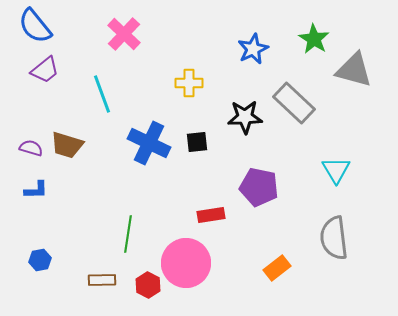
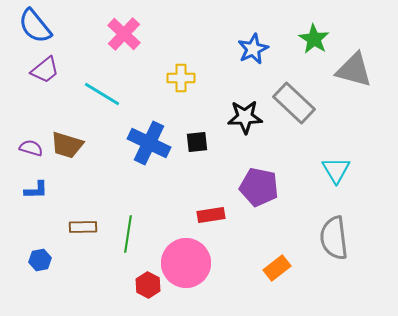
yellow cross: moved 8 px left, 5 px up
cyan line: rotated 39 degrees counterclockwise
brown rectangle: moved 19 px left, 53 px up
